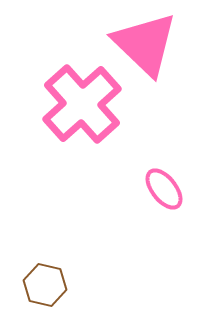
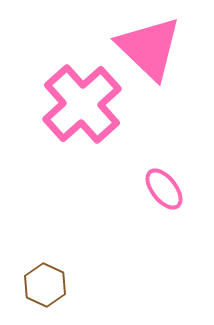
pink triangle: moved 4 px right, 4 px down
brown hexagon: rotated 12 degrees clockwise
